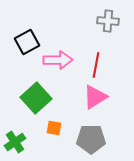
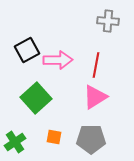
black square: moved 8 px down
orange square: moved 9 px down
